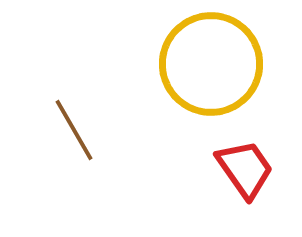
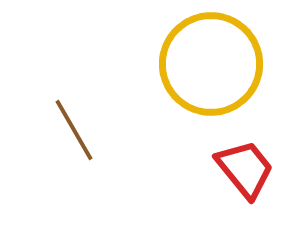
red trapezoid: rotated 4 degrees counterclockwise
